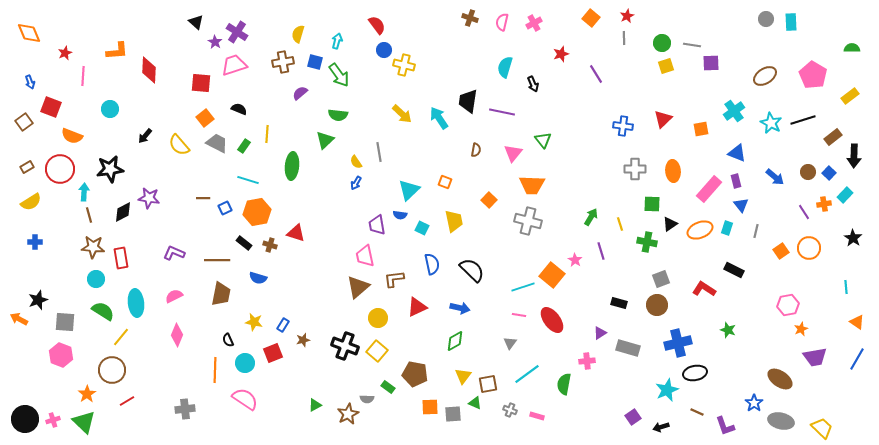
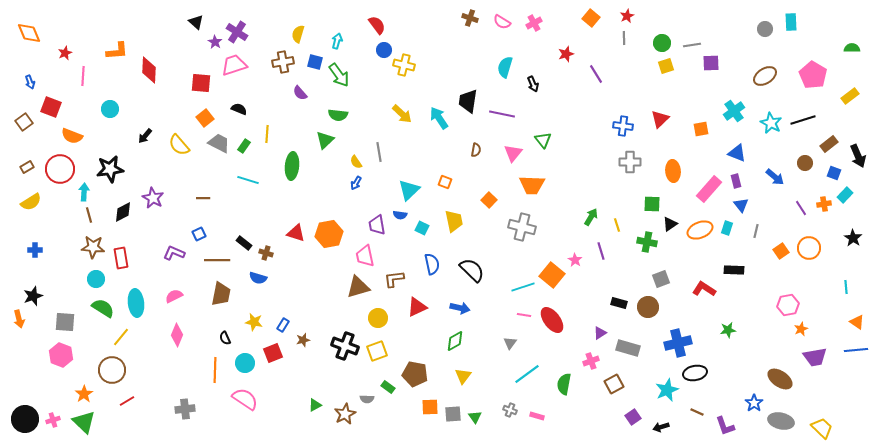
gray circle at (766, 19): moved 1 px left, 10 px down
pink semicircle at (502, 22): rotated 72 degrees counterclockwise
gray line at (692, 45): rotated 18 degrees counterclockwise
red star at (561, 54): moved 5 px right
purple semicircle at (300, 93): rotated 91 degrees counterclockwise
purple line at (502, 112): moved 2 px down
red triangle at (663, 119): moved 3 px left
brown rectangle at (833, 137): moved 4 px left, 7 px down
gray trapezoid at (217, 143): moved 2 px right
black arrow at (854, 156): moved 4 px right; rotated 25 degrees counterclockwise
gray cross at (635, 169): moved 5 px left, 7 px up
brown circle at (808, 172): moved 3 px left, 9 px up
blue square at (829, 173): moved 5 px right; rotated 24 degrees counterclockwise
purple star at (149, 198): moved 4 px right; rotated 20 degrees clockwise
blue square at (225, 208): moved 26 px left, 26 px down
orange hexagon at (257, 212): moved 72 px right, 22 px down
purple line at (804, 212): moved 3 px left, 4 px up
gray cross at (528, 221): moved 6 px left, 6 px down
yellow line at (620, 224): moved 3 px left, 1 px down
blue cross at (35, 242): moved 8 px down
brown cross at (270, 245): moved 4 px left, 8 px down
black rectangle at (734, 270): rotated 24 degrees counterclockwise
brown triangle at (358, 287): rotated 25 degrees clockwise
black star at (38, 300): moved 5 px left, 4 px up
brown circle at (657, 305): moved 9 px left, 2 px down
green semicircle at (103, 311): moved 3 px up
pink line at (519, 315): moved 5 px right
orange arrow at (19, 319): rotated 132 degrees counterclockwise
green star at (728, 330): rotated 28 degrees counterclockwise
black semicircle at (228, 340): moved 3 px left, 2 px up
yellow square at (377, 351): rotated 30 degrees clockwise
blue line at (857, 359): moved 1 px left, 9 px up; rotated 55 degrees clockwise
pink cross at (587, 361): moved 4 px right; rotated 14 degrees counterclockwise
brown square at (488, 384): moved 126 px right; rotated 18 degrees counterclockwise
orange star at (87, 394): moved 3 px left
green triangle at (475, 403): moved 14 px down; rotated 32 degrees clockwise
brown star at (348, 414): moved 3 px left
